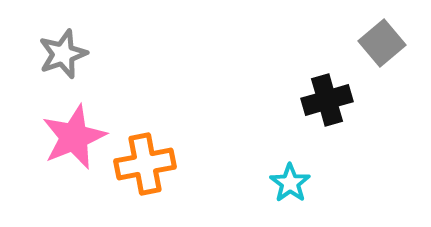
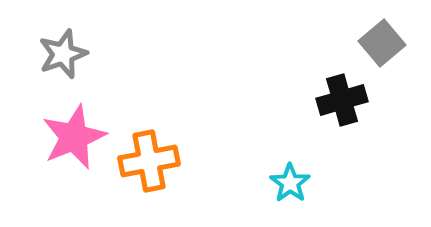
black cross: moved 15 px right
orange cross: moved 4 px right, 3 px up
